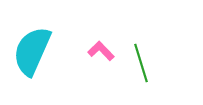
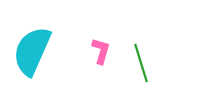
pink L-shape: rotated 60 degrees clockwise
